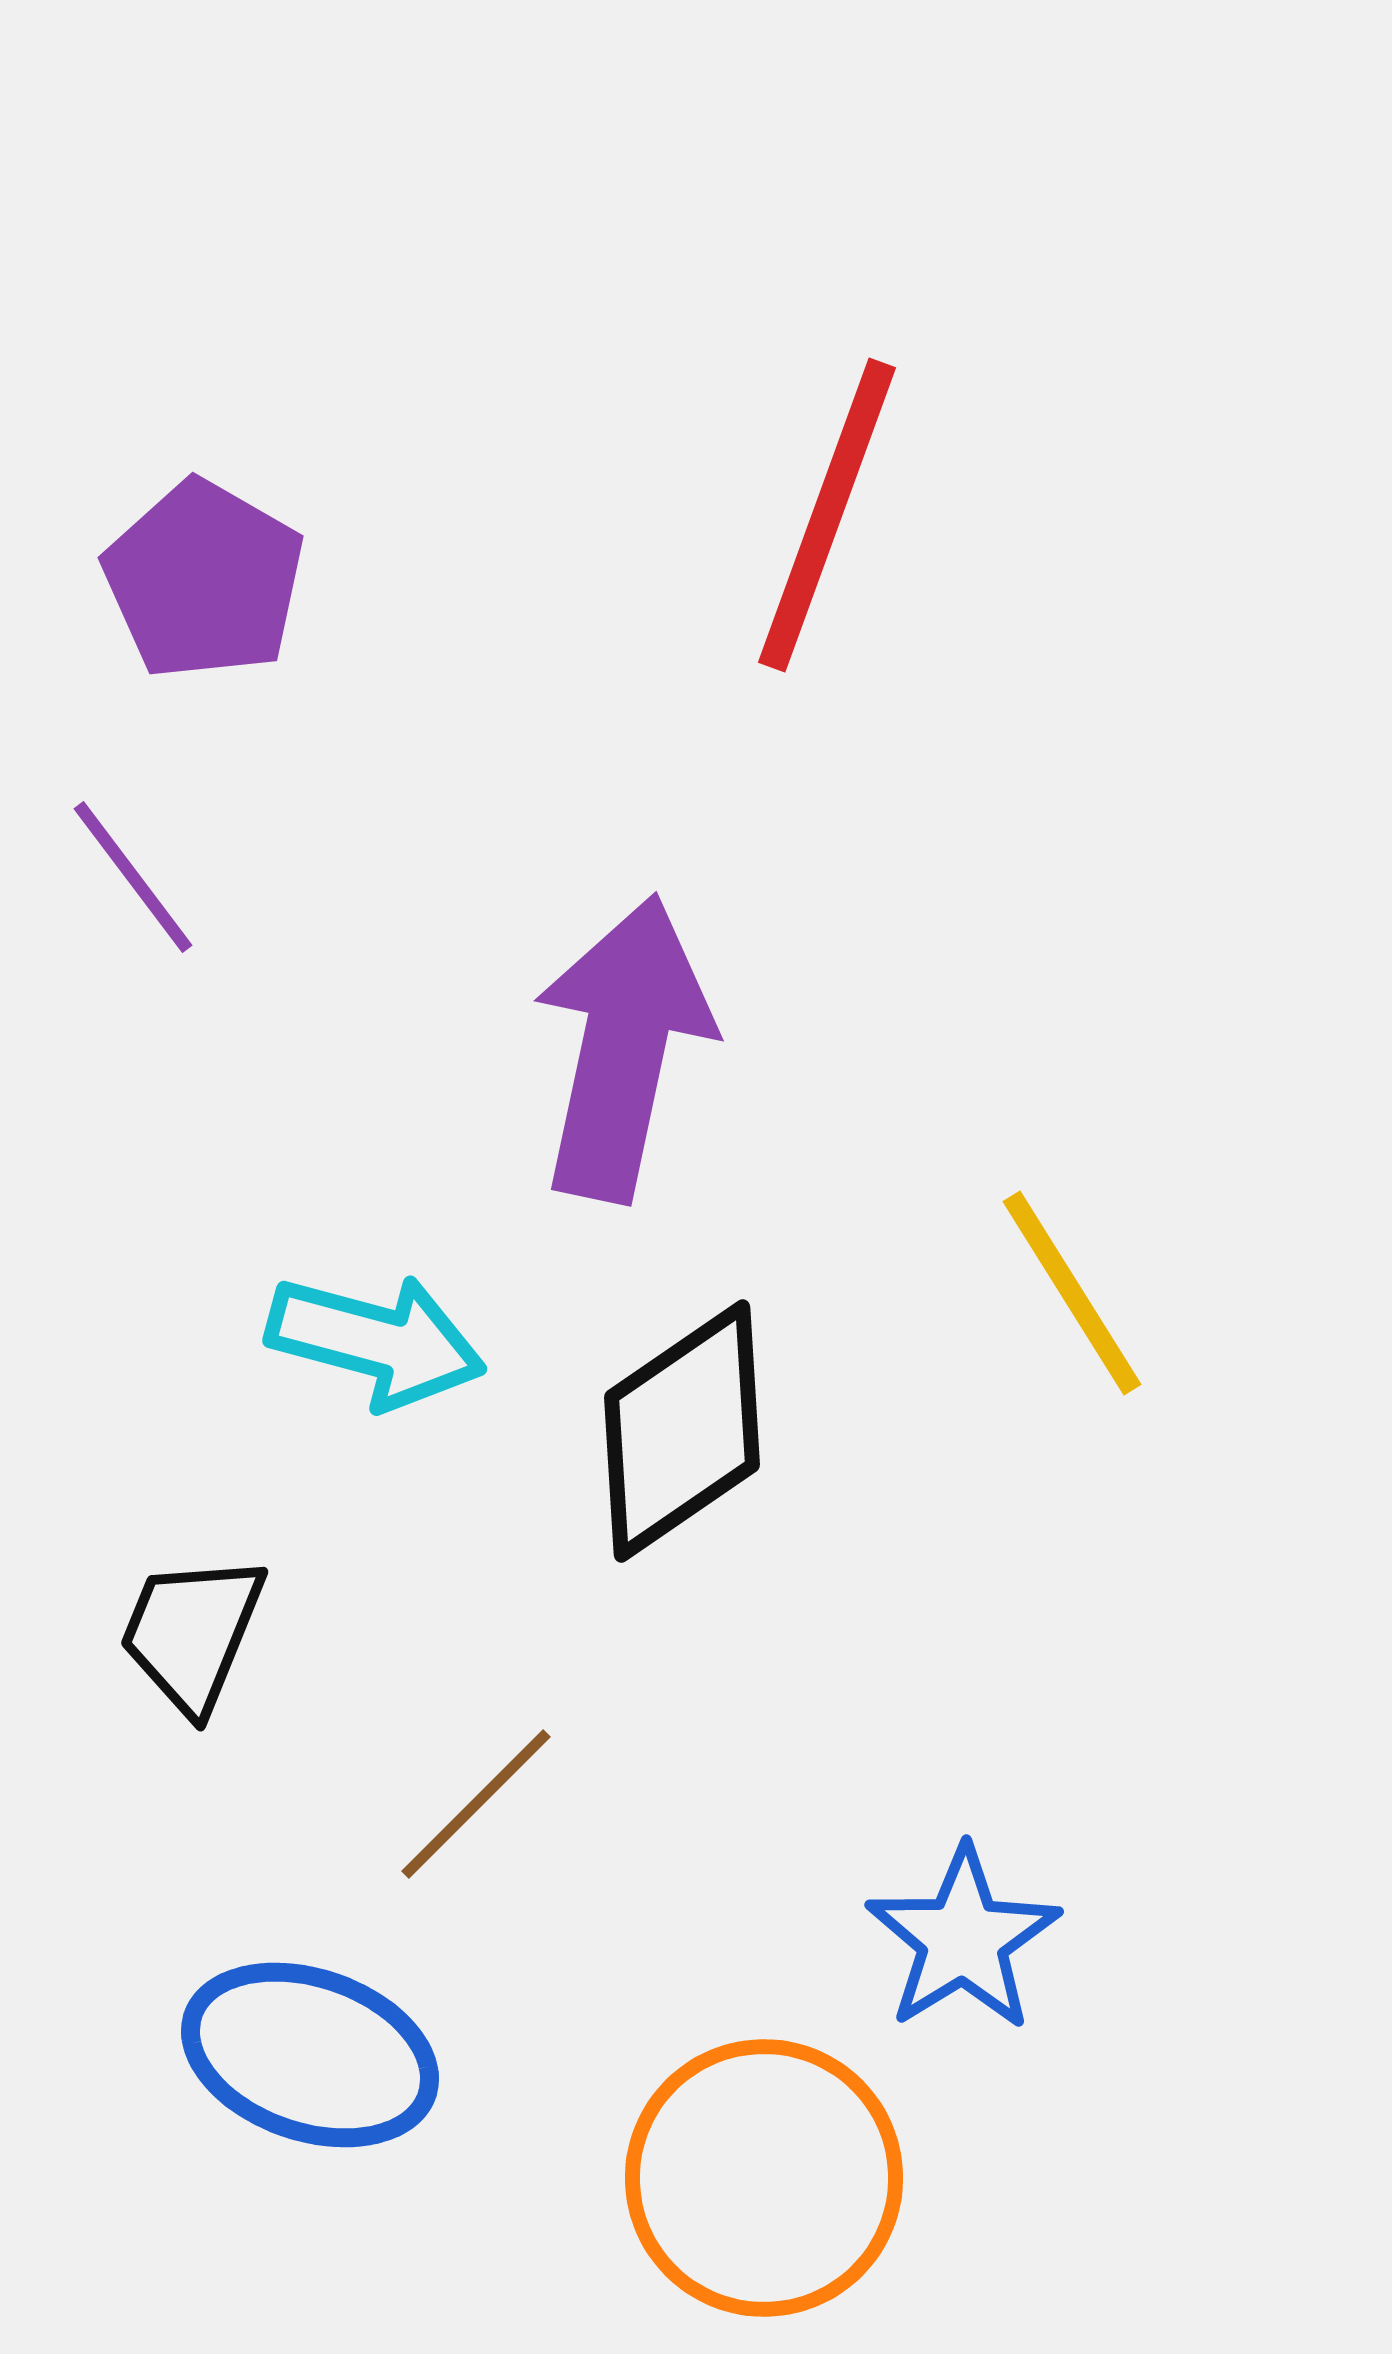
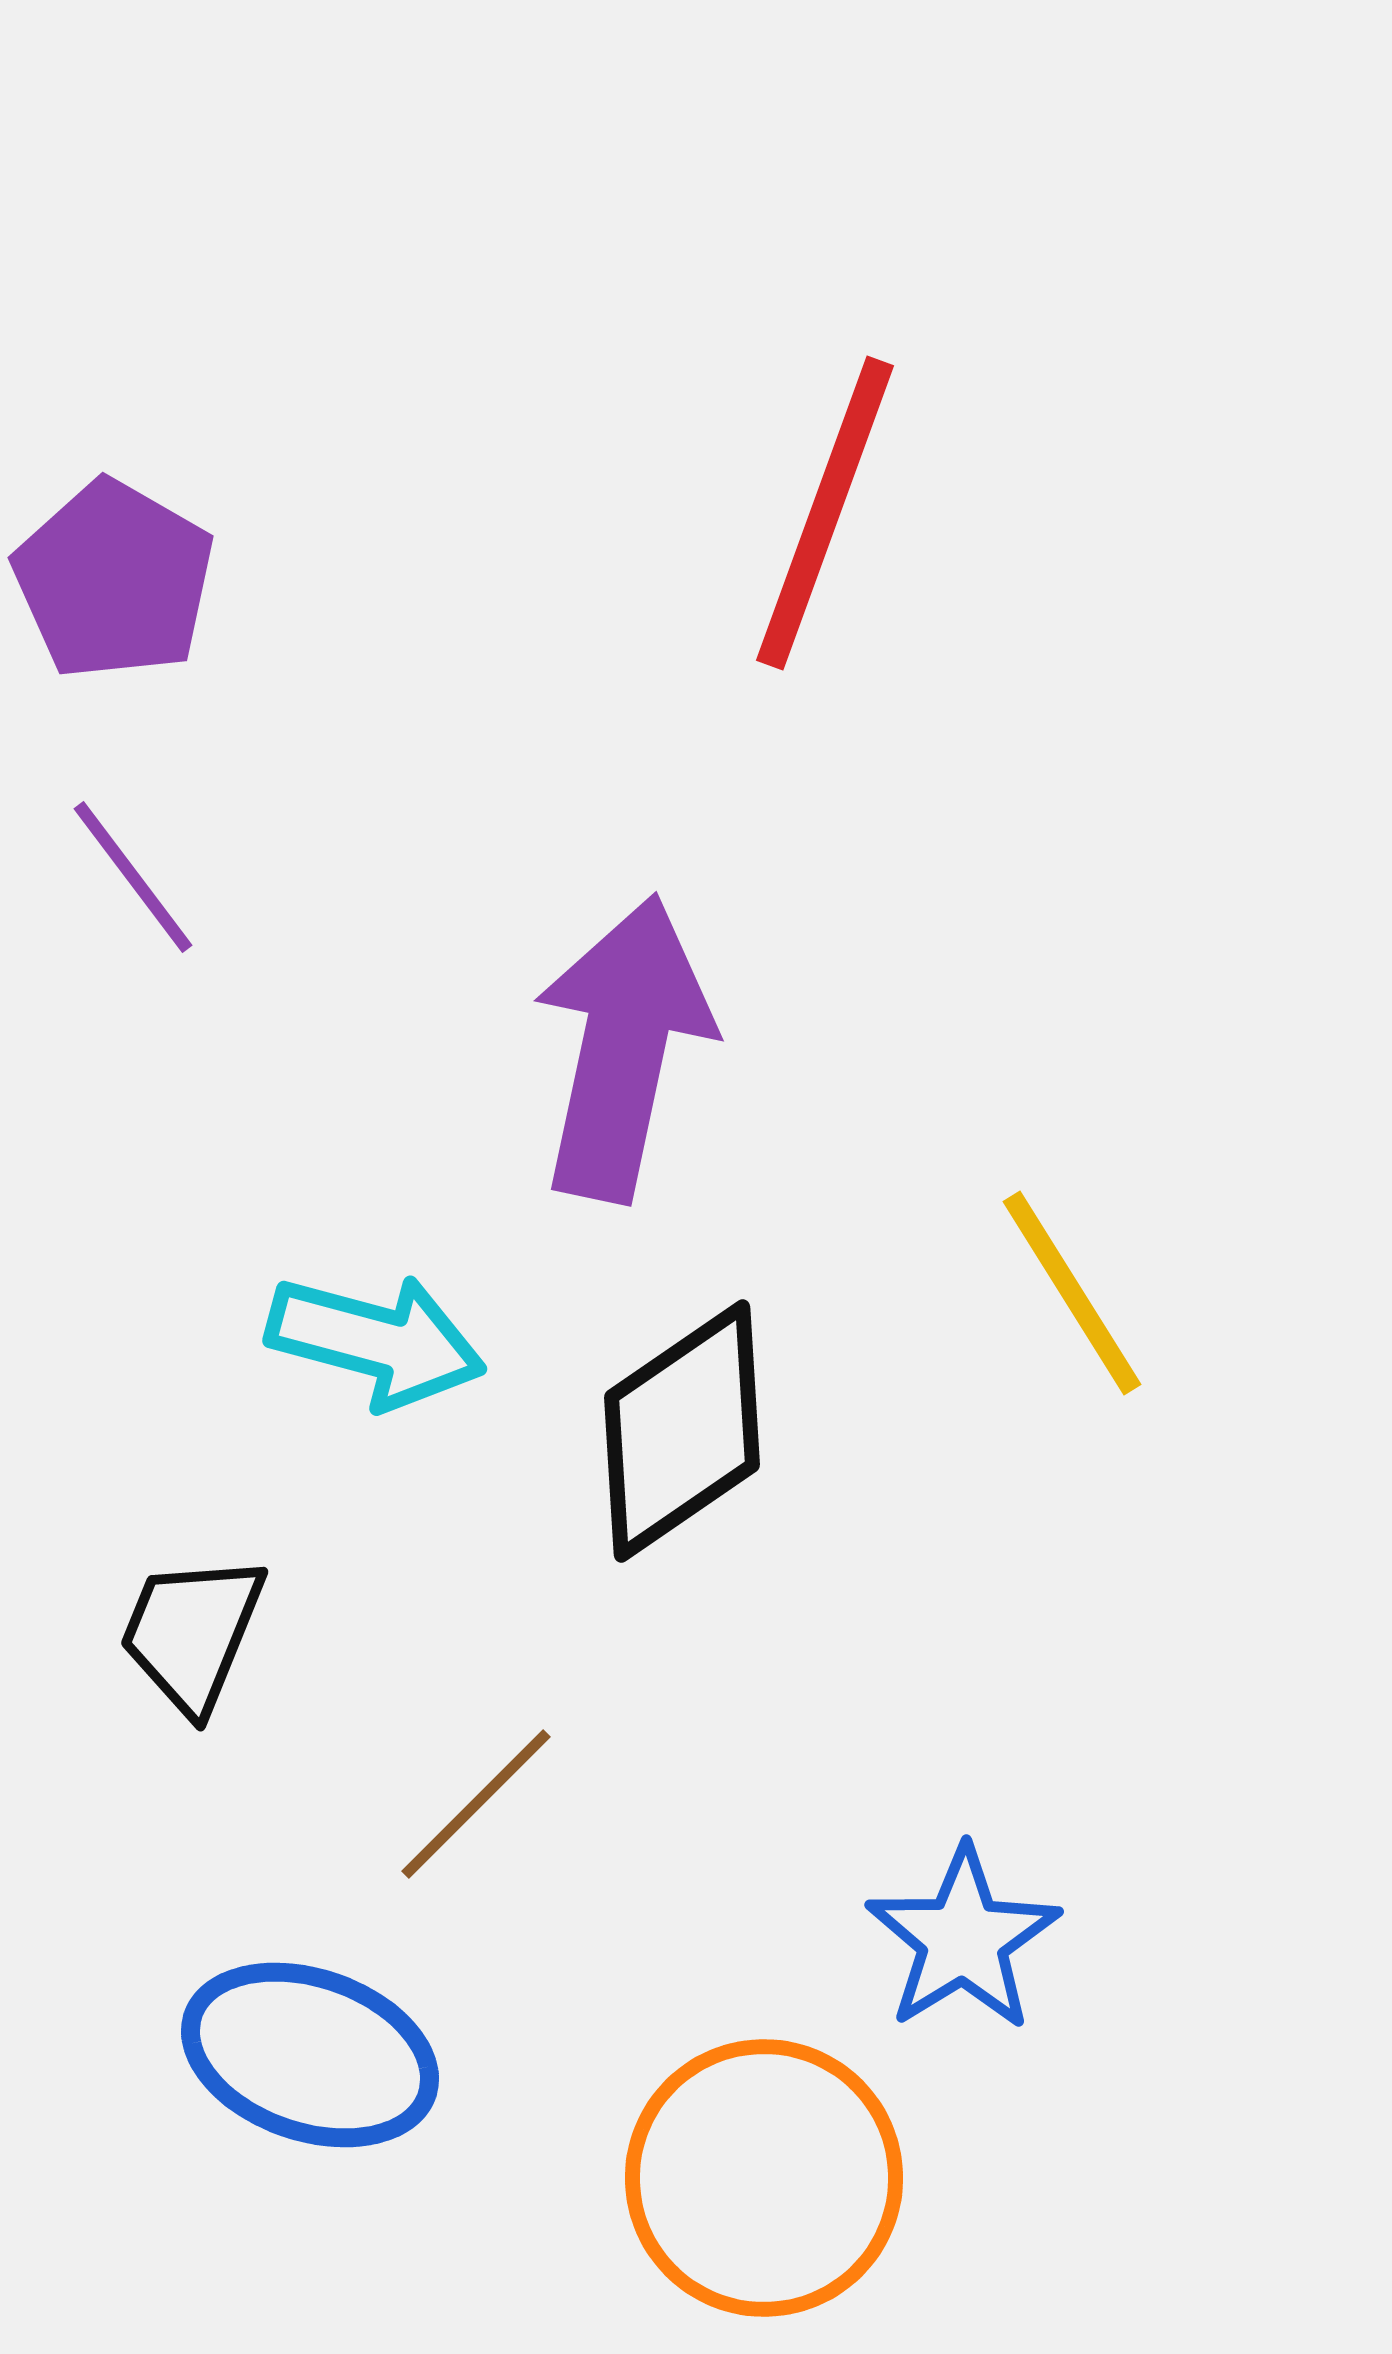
red line: moved 2 px left, 2 px up
purple pentagon: moved 90 px left
